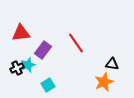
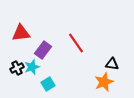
cyan star: moved 4 px right, 2 px down
cyan square: moved 1 px up
